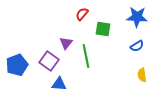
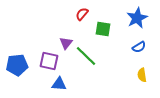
blue star: moved 1 px down; rotated 30 degrees counterclockwise
blue semicircle: moved 2 px right, 1 px down
green line: rotated 35 degrees counterclockwise
purple square: rotated 24 degrees counterclockwise
blue pentagon: rotated 15 degrees clockwise
